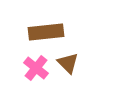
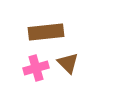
pink cross: rotated 35 degrees clockwise
